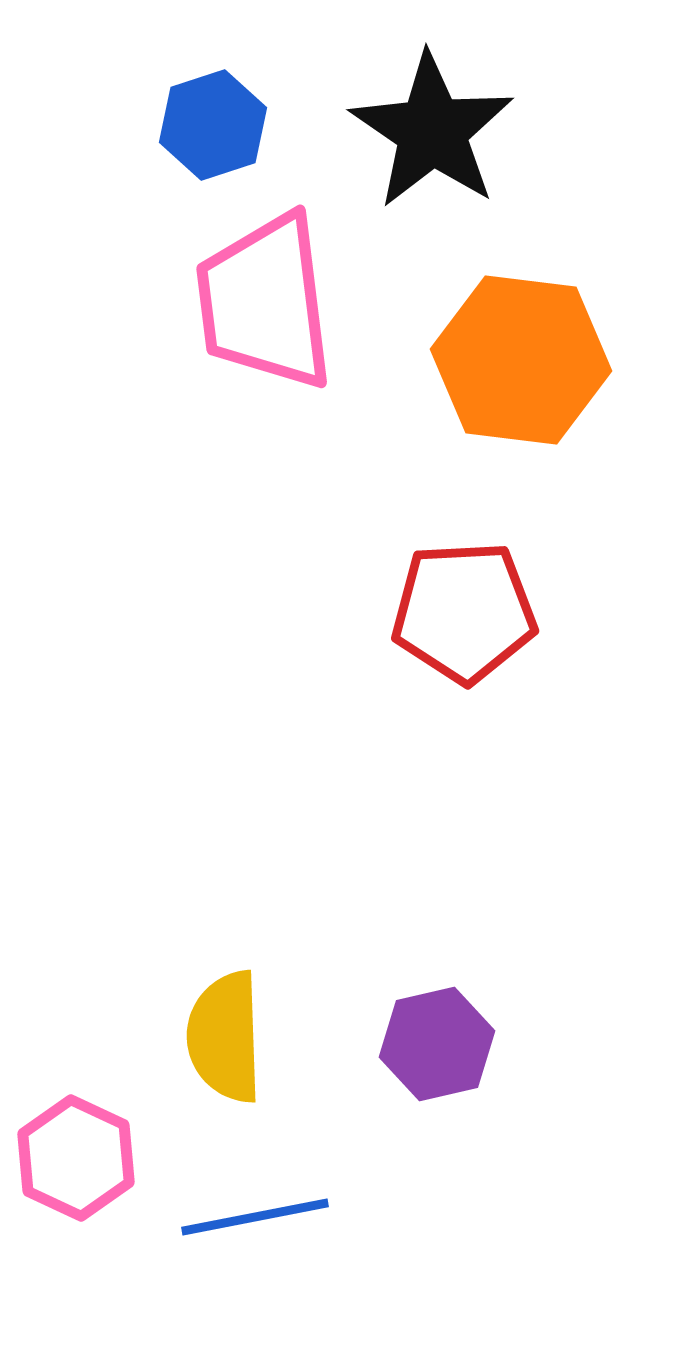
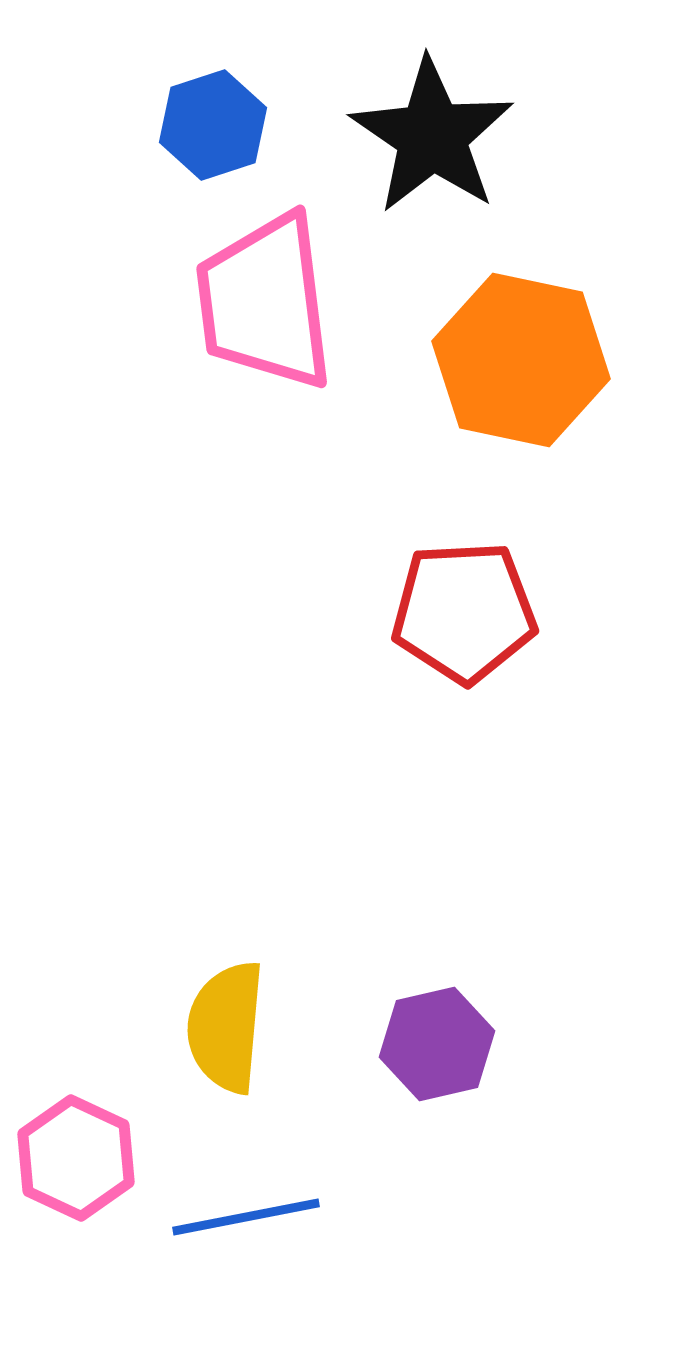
black star: moved 5 px down
orange hexagon: rotated 5 degrees clockwise
yellow semicircle: moved 1 px right, 10 px up; rotated 7 degrees clockwise
blue line: moved 9 px left
